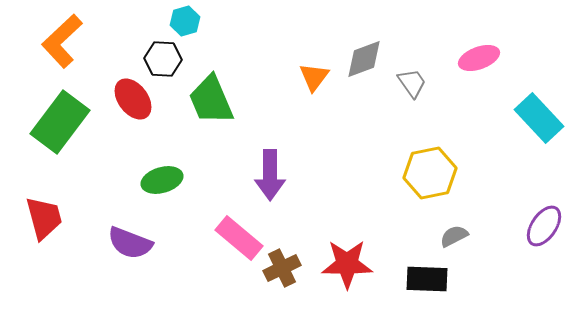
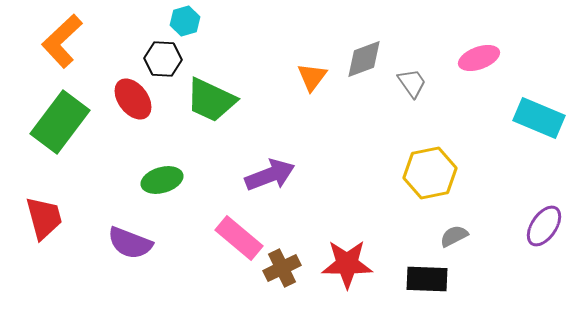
orange triangle: moved 2 px left
green trapezoid: rotated 42 degrees counterclockwise
cyan rectangle: rotated 24 degrees counterclockwise
purple arrow: rotated 111 degrees counterclockwise
